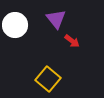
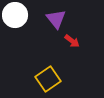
white circle: moved 10 px up
yellow square: rotated 15 degrees clockwise
